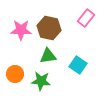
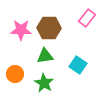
pink rectangle: moved 1 px right
brown hexagon: rotated 10 degrees counterclockwise
green triangle: moved 3 px left
green star: moved 3 px right, 2 px down; rotated 24 degrees clockwise
